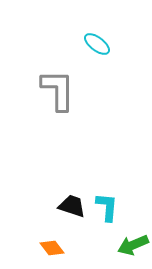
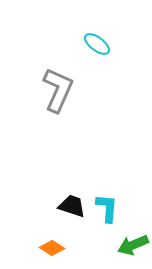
gray L-shape: rotated 24 degrees clockwise
cyan L-shape: moved 1 px down
orange diamond: rotated 20 degrees counterclockwise
